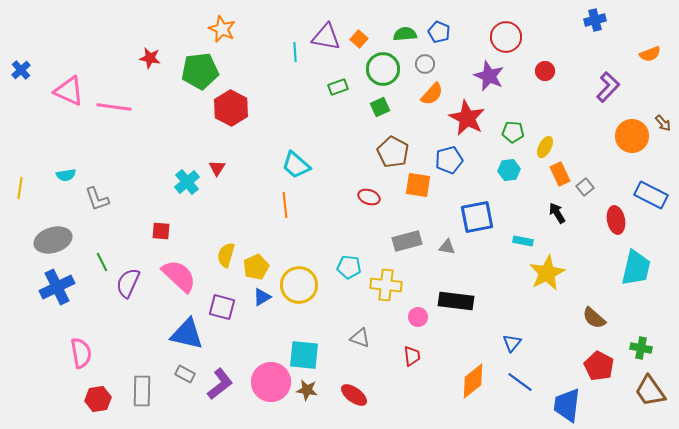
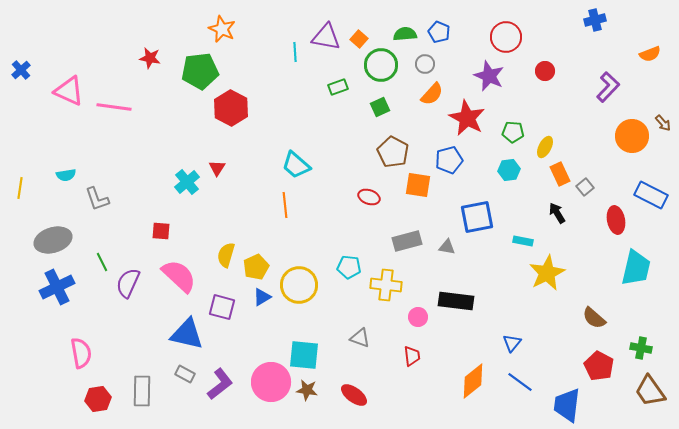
green circle at (383, 69): moved 2 px left, 4 px up
